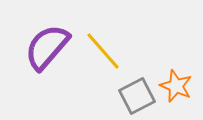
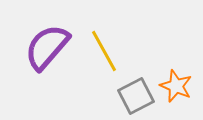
yellow line: moved 1 px right; rotated 12 degrees clockwise
gray square: moved 1 px left
